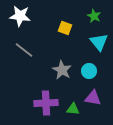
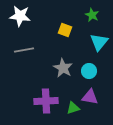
green star: moved 2 px left, 1 px up
yellow square: moved 2 px down
cyan triangle: rotated 18 degrees clockwise
gray line: rotated 48 degrees counterclockwise
gray star: moved 1 px right, 2 px up
purple triangle: moved 3 px left, 1 px up
purple cross: moved 2 px up
green triangle: moved 1 px up; rotated 24 degrees counterclockwise
